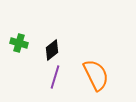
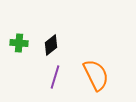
green cross: rotated 12 degrees counterclockwise
black diamond: moved 1 px left, 5 px up
